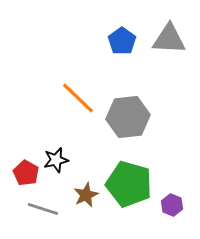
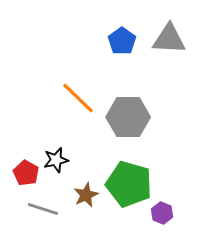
gray hexagon: rotated 6 degrees clockwise
purple hexagon: moved 10 px left, 8 px down
